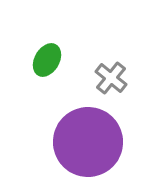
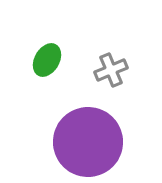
gray cross: moved 8 px up; rotated 28 degrees clockwise
